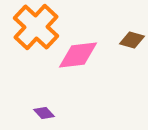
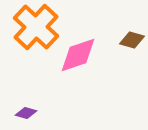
pink diamond: rotated 12 degrees counterclockwise
purple diamond: moved 18 px left; rotated 30 degrees counterclockwise
